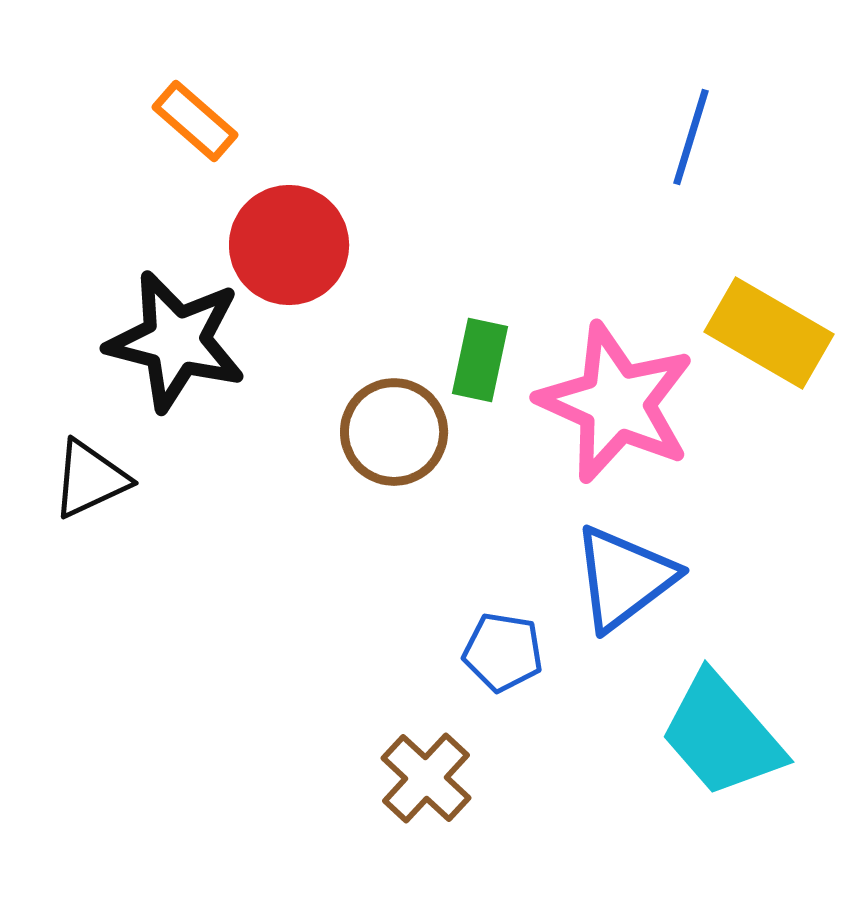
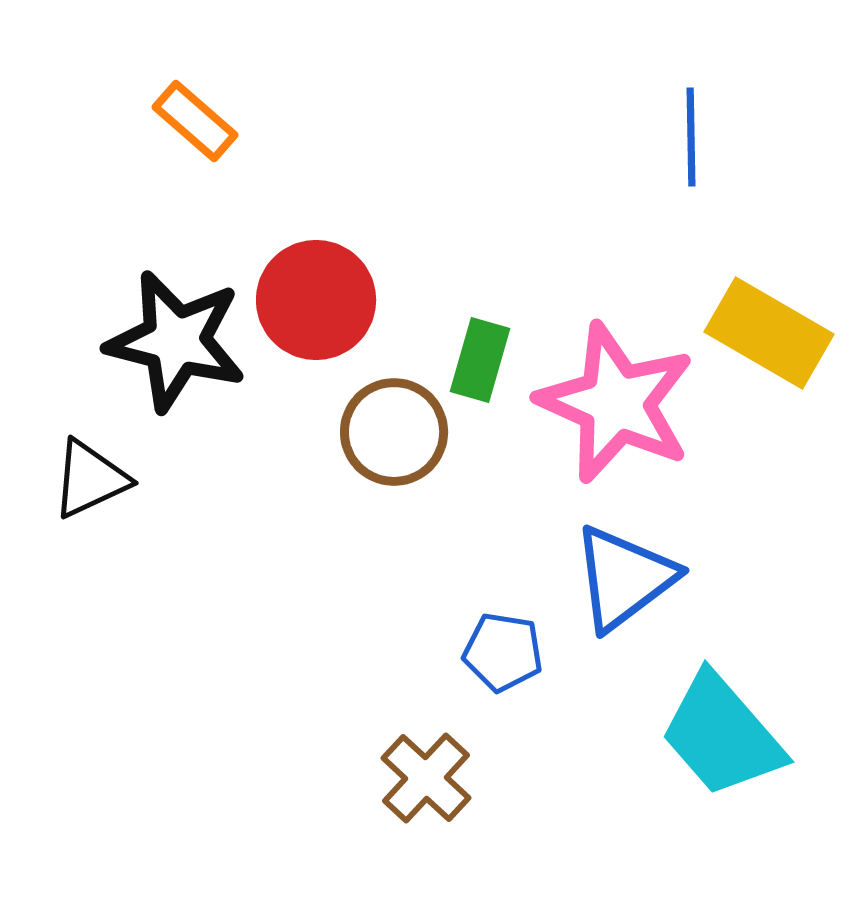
blue line: rotated 18 degrees counterclockwise
red circle: moved 27 px right, 55 px down
green rectangle: rotated 4 degrees clockwise
